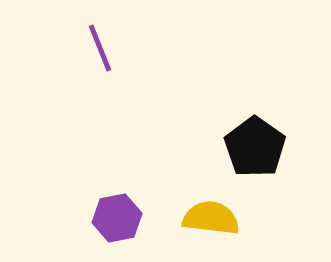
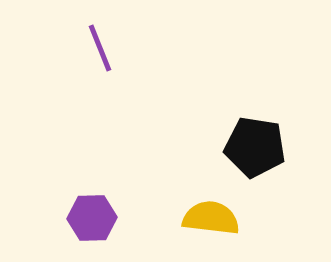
black pentagon: rotated 26 degrees counterclockwise
purple hexagon: moved 25 px left; rotated 9 degrees clockwise
